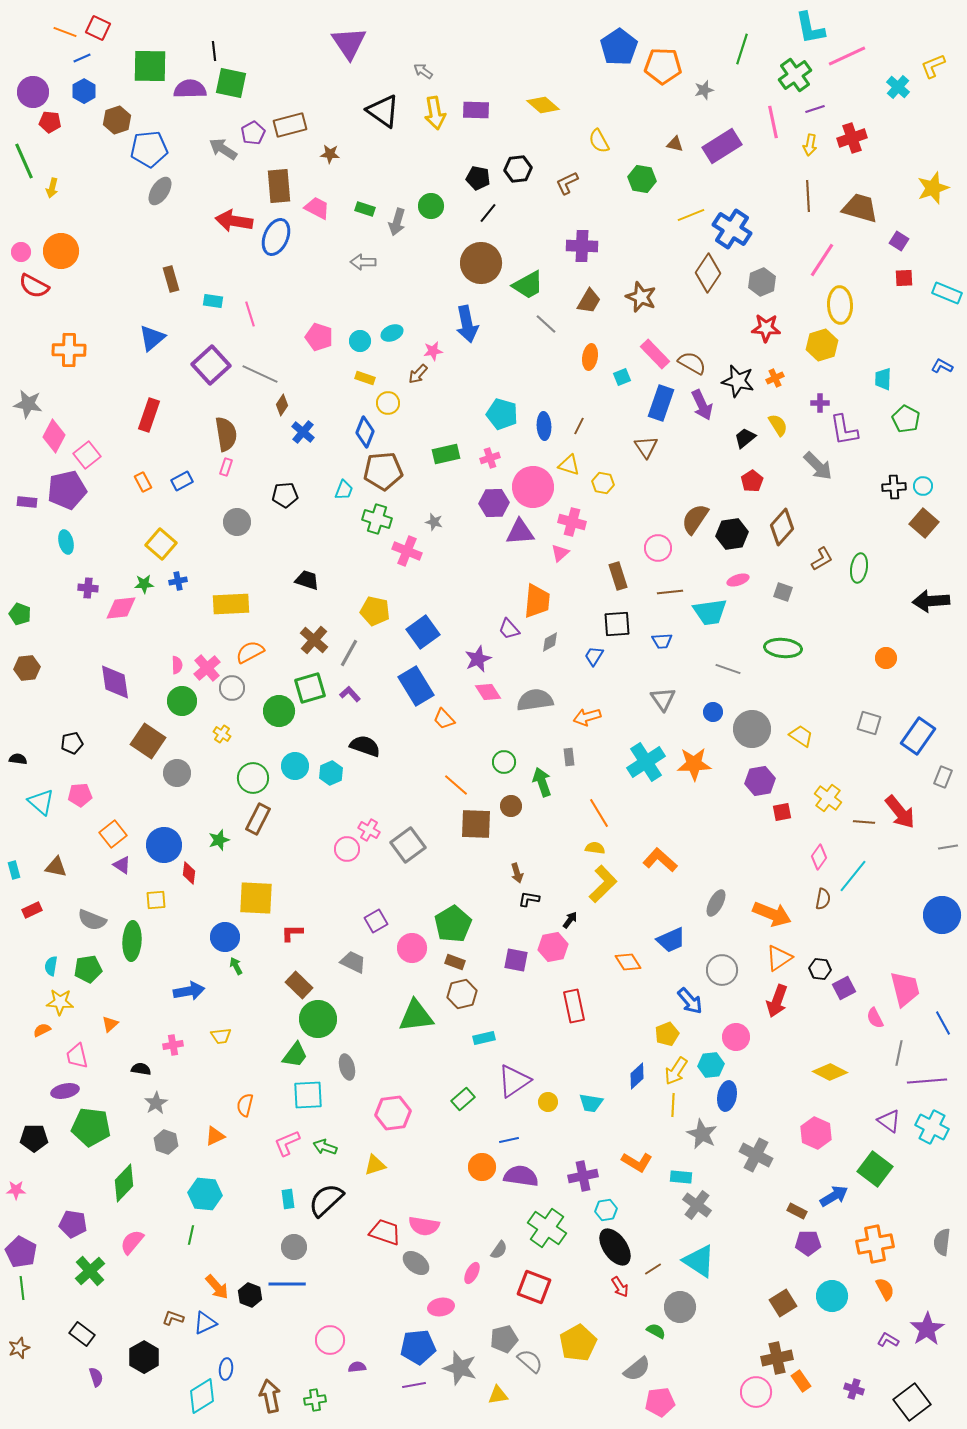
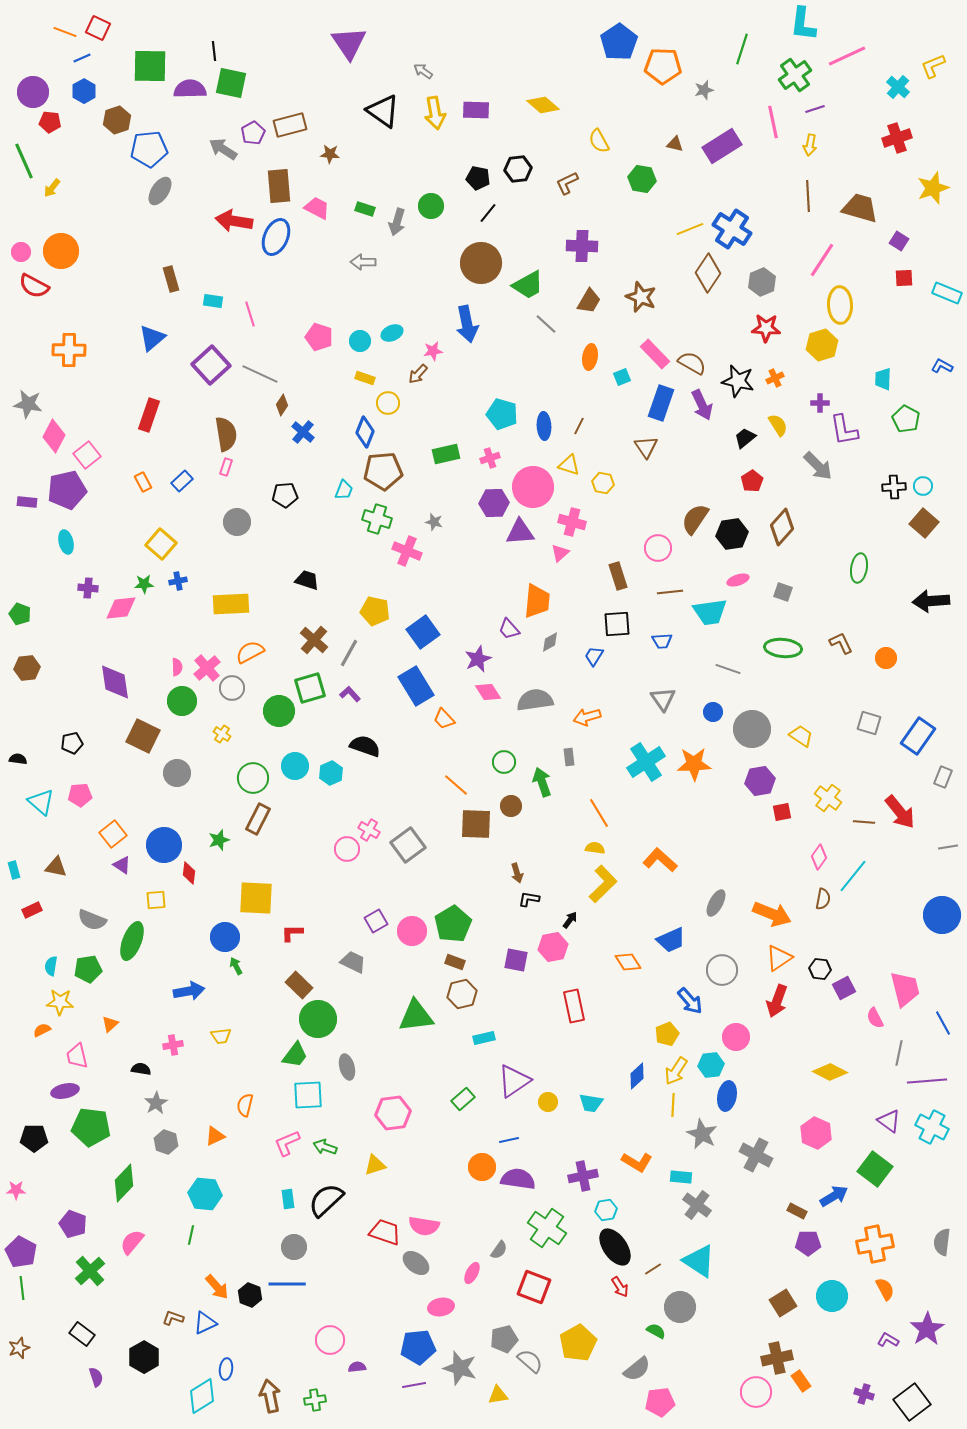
cyan L-shape at (810, 28): moved 7 px left, 4 px up; rotated 18 degrees clockwise
blue pentagon at (619, 47): moved 5 px up
red cross at (852, 138): moved 45 px right
yellow arrow at (52, 188): rotated 24 degrees clockwise
yellow line at (691, 215): moved 1 px left, 14 px down
blue rectangle at (182, 481): rotated 15 degrees counterclockwise
brown L-shape at (822, 559): moved 19 px right, 84 px down; rotated 85 degrees counterclockwise
pink semicircle at (177, 665): moved 2 px down
brown square at (148, 741): moved 5 px left, 5 px up; rotated 8 degrees counterclockwise
green ellipse at (132, 941): rotated 18 degrees clockwise
pink circle at (412, 948): moved 17 px up
purple semicircle at (521, 1176): moved 3 px left, 3 px down
purple pentagon at (73, 1224): rotated 12 degrees clockwise
purple cross at (854, 1389): moved 10 px right, 5 px down
